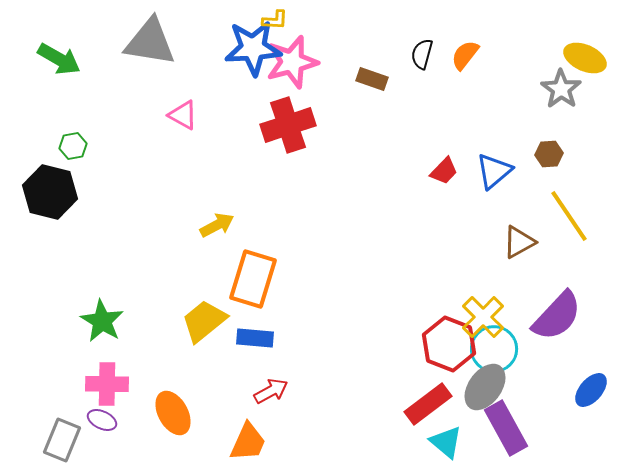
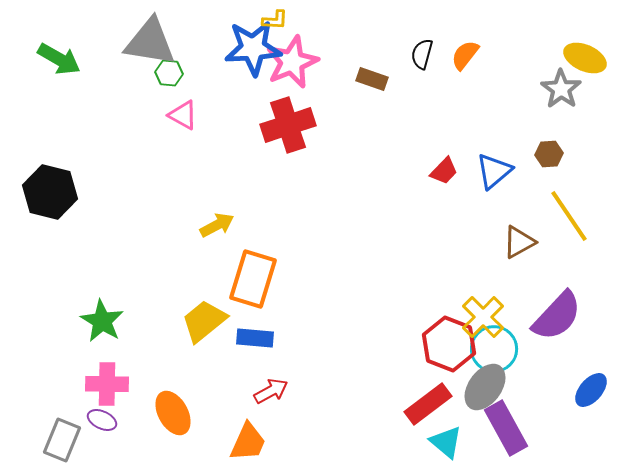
pink star: rotated 8 degrees counterclockwise
green hexagon: moved 96 px right, 73 px up; rotated 16 degrees clockwise
